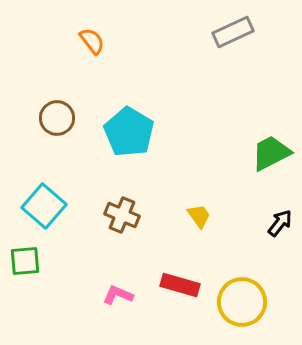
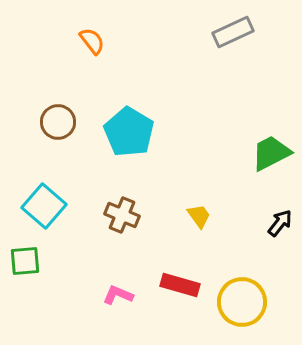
brown circle: moved 1 px right, 4 px down
